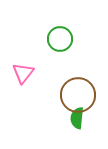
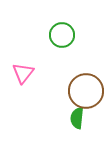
green circle: moved 2 px right, 4 px up
brown circle: moved 8 px right, 4 px up
